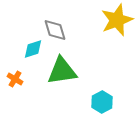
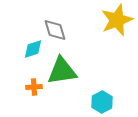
orange cross: moved 19 px right, 8 px down; rotated 35 degrees counterclockwise
